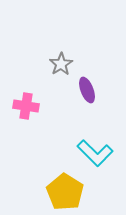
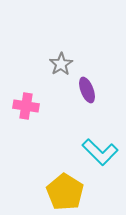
cyan L-shape: moved 5 px right, 1 px up
